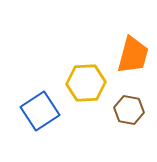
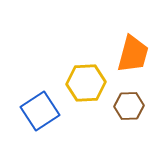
orange trapezoid: moved 1 px up
brown hexagon: moved 4 px up; rotated 12 degrees counterclockwise
